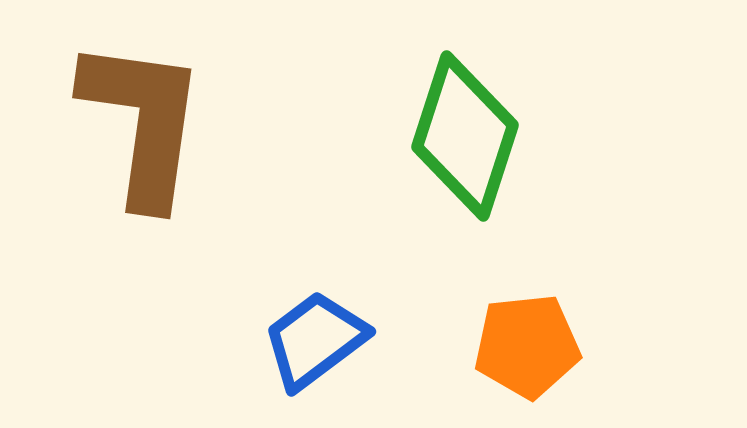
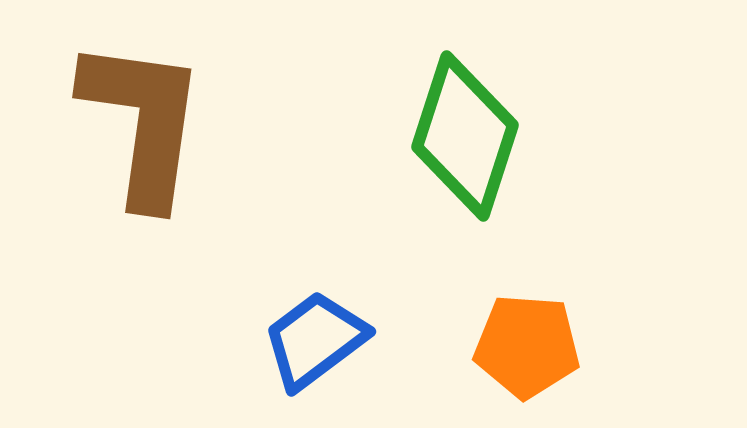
orange pentagon: rotated 10 degrees clockwise
